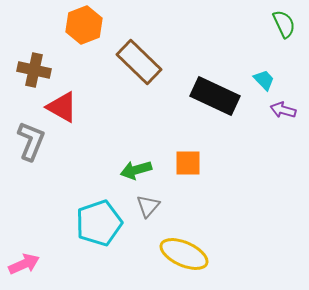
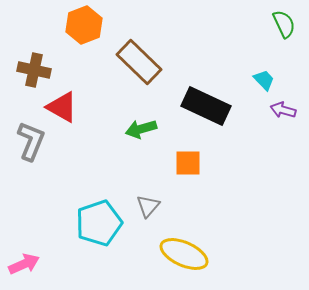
black rectangle: moved 9 px left, 10 px down
green arrow: moved 5 px right, 41 px up
